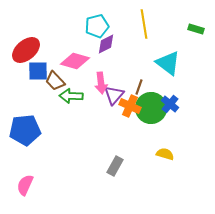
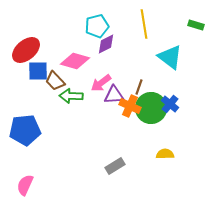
green rectangle: moved 4 px up
cyan triangle: moved 2 px right, 6 px up
pink arrow: rotated 60 degrees clockwise
purple triangle: rotated 45 degrees clockwise
yellow semicircle: rotated 18 degrees counterclockwise
gray rectangle: rotated 30 degrees clockwise
